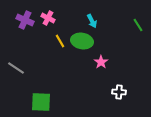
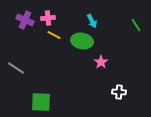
pink cross: rotated 32 degrees counterclockwise
green line: moved 2 px left
yellow line: moved 6 px left, 6 px up; rotated 32 degrees counterclockwise
